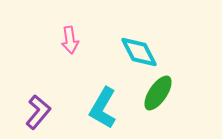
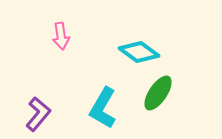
pink arrow: moved 9 px left, 4 px up
cyan diamond: rotated 27 degrees counterclockwise
purple L-shape: moved 2 px down
